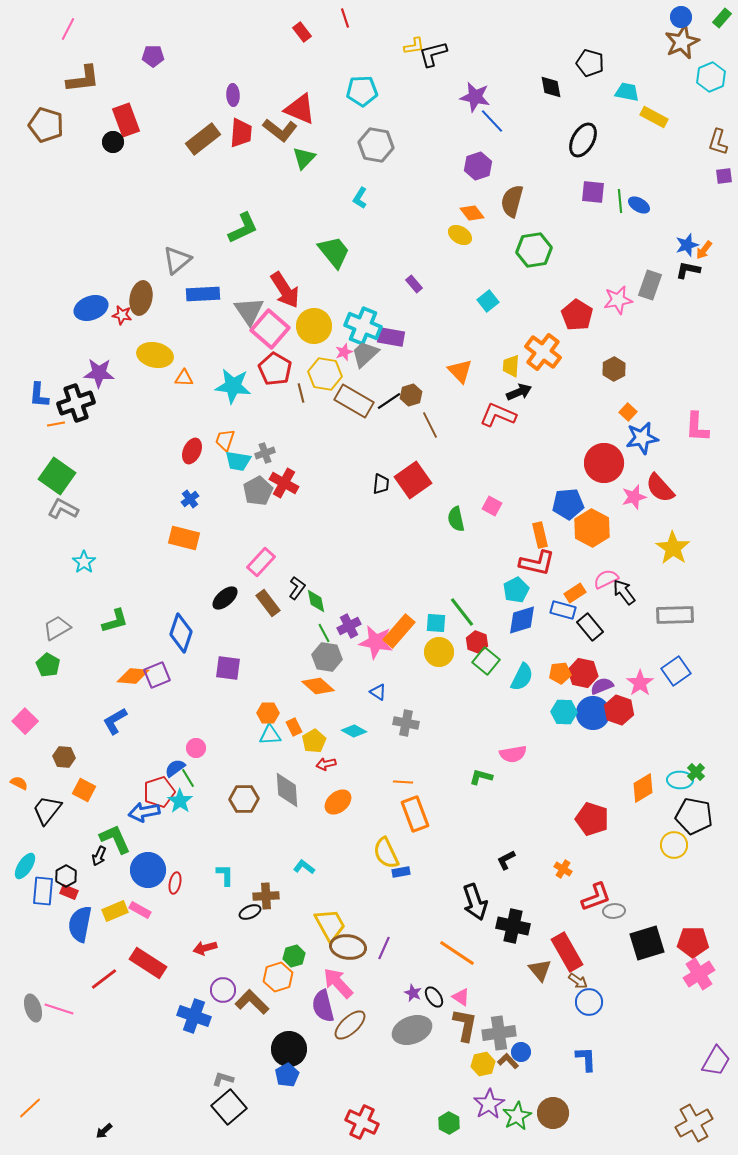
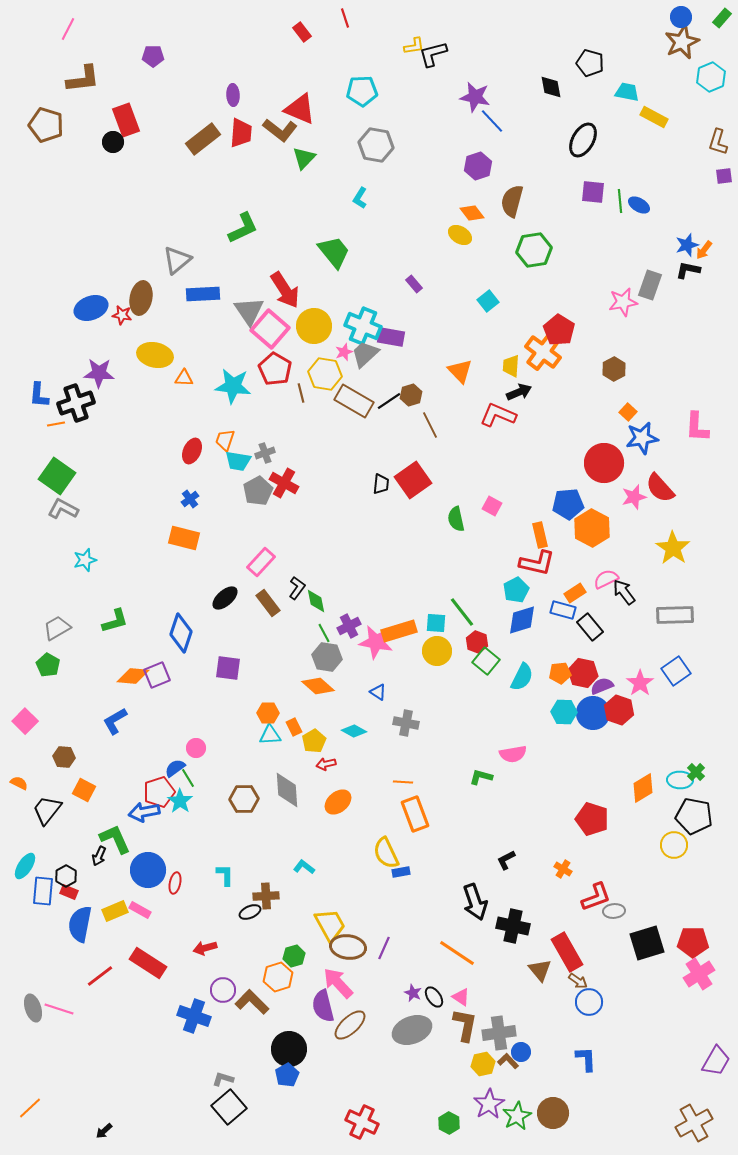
pink star at (618, 300): moved 5 px right, 2 px down
red pentagon at (577, 315): moved 18 px left, 15 px down
cyan star at (84, 562): moved 1 px right, 2 px up; rotated 20 degrees clockwise
orange rectangle at (399, 631): rotated 32 degrees clockwise
yellow circle at (439, 652): moved 2 px left, 1 px up
red line at (104, 979): moved 4 px left, 3 px up
